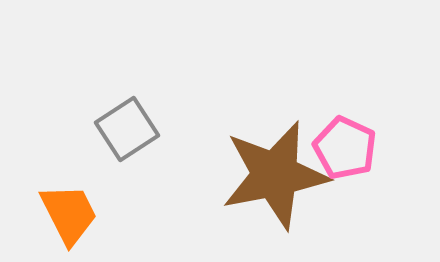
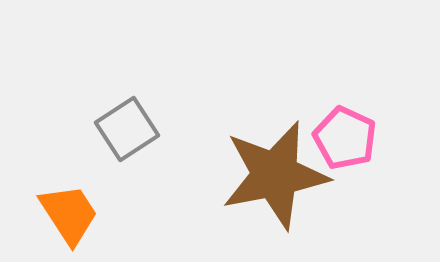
pink pentagon: moved 10 px up
orange trapezoid: rotated 6 degrees counterclockwise
